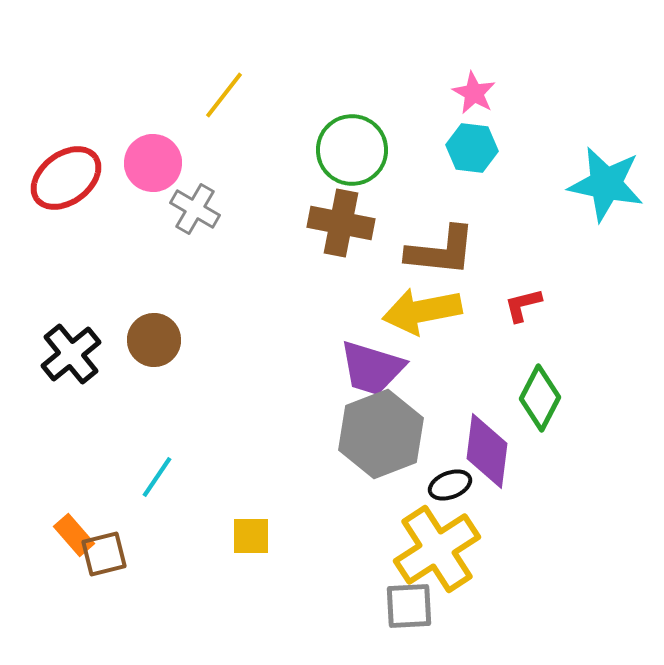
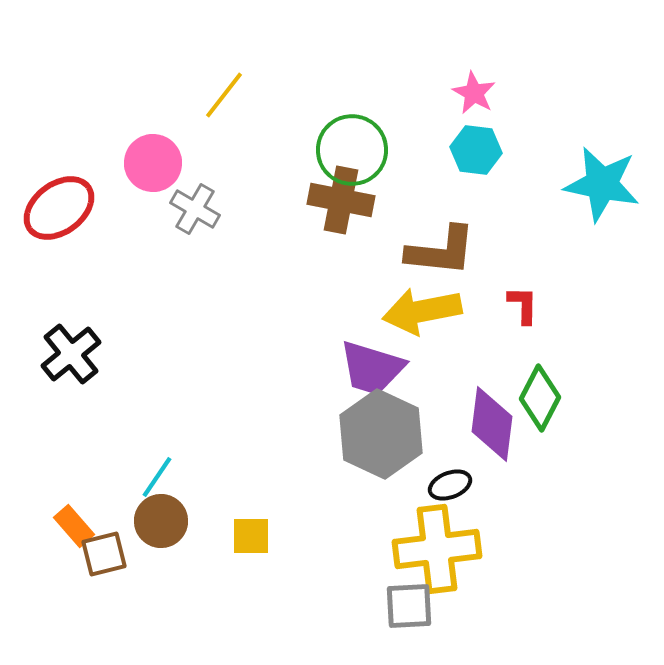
cyan hexagon: moved 4 px right, 2 px down
red ellipse: moved 7 px left, 30 px down
cyan star: moved 4 px left
brown cross: moved 23 px up
red L-shape: rotated 105 degrees clockwise
brown circle: moved 7 px right, 181 px down
gray hexagon: rotated 14 degrees counterclockwise
purple diamond: moved 5 px right, 27 px up
orange rectangle: moved 9 px up
yellow cross: rotated 26 degrees clockwise
